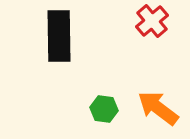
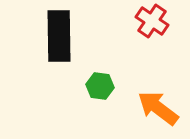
red cross: rotated 16 degrees counterclockwise
green hexagon: moved 4 px left, 23 px up
